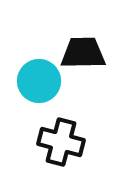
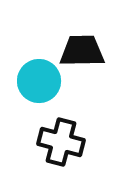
black trapezoid: moved 1 px left, 2 px up
